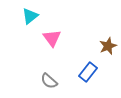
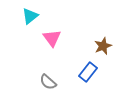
brown star: moved 5 px left
gray semicircle: moved 1 px left, 1 px down
